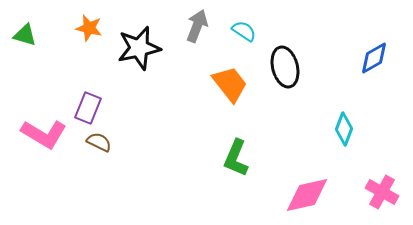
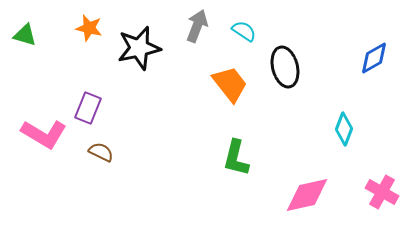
brown semicircle: moved 2 px right, 10 px down
green L-shape: rotated 9 degrees counterclockwise
